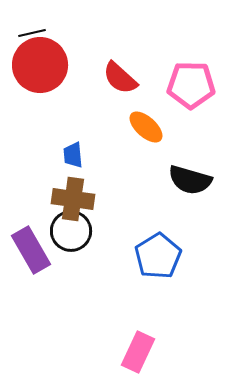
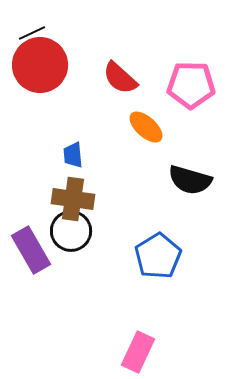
black line: rotated 12 degrees counterclockwise
